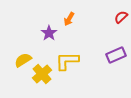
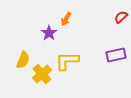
orange arrow: moved 3 px left
purple rectangle: rotated 12 degrees clockwise
yellow semicircle: rotated 144 degrees clockwise
